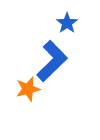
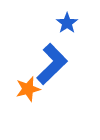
blue L-shape: moved 3 px down
